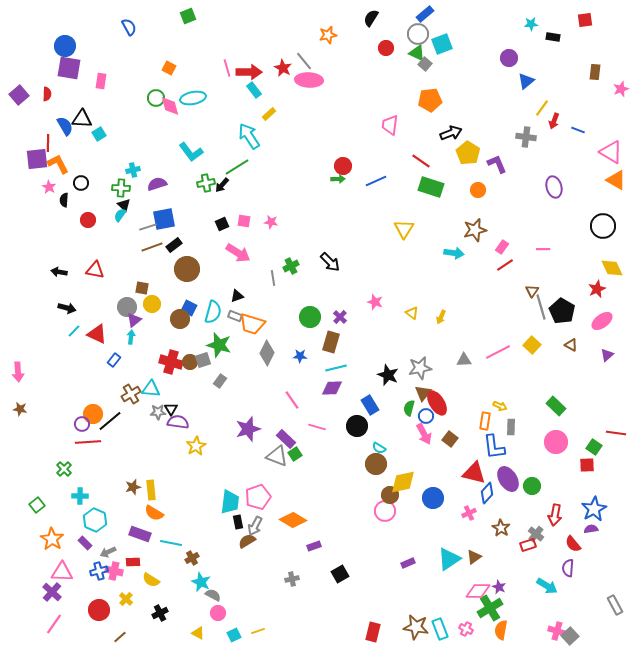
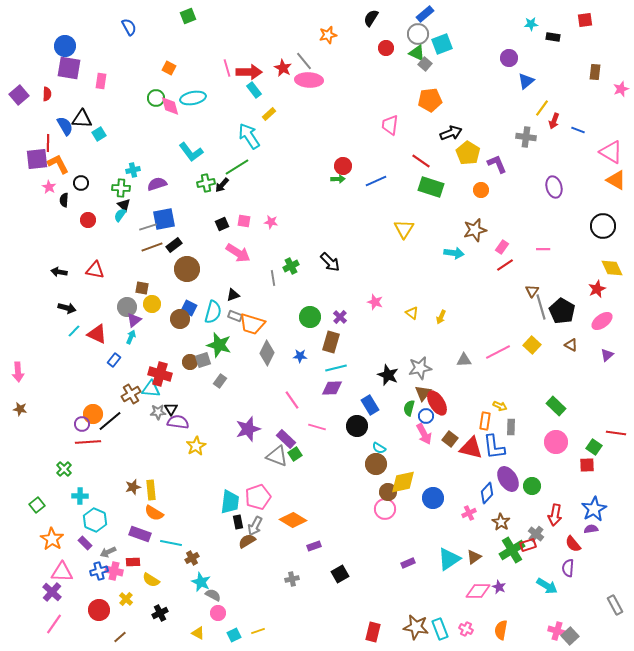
orange circle at (478, 190): moved 3 px right
black triangle at (237, 296): moved 4 px left, 1 px up
cyan arrow at (131, 337): rotated 16 degrees clockwise
red cross at (171, 362): moved 11 px left, 12 px down
red triangle at (474, 473): moved 3 px left, 25 px up
brown circle at (390, 495): moved 2 px left, 3 px up
pink circle at (385, 511): moved 2 px up
brown star at (501, 528): moved 6 px up
green cross at (490, 608): moved 22 px right, 58 px up
